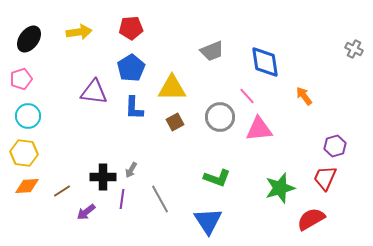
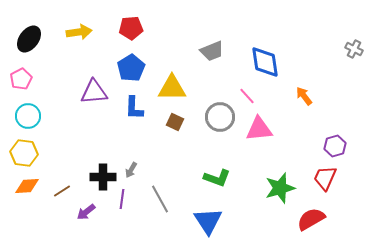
pink pentagon: rotated 10 degrees counterclockwise
purple triangle: rotated 12 degrees counterclockwise
brown square: rotated 36 degrees counterclockwise
